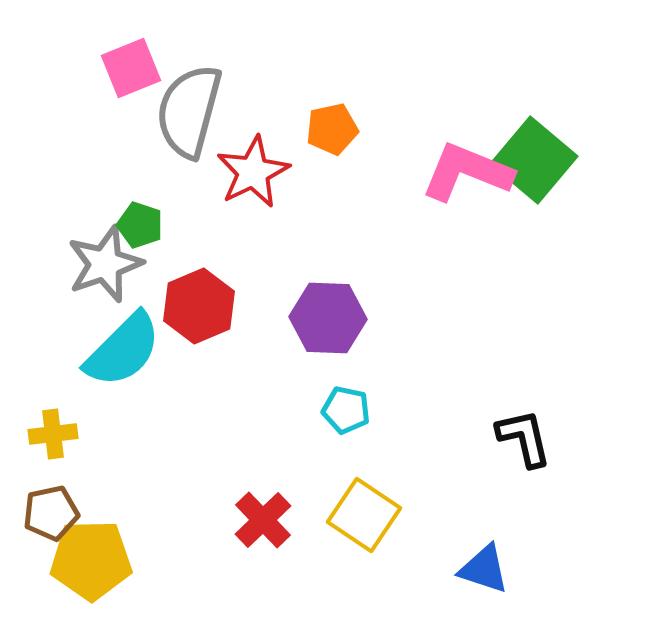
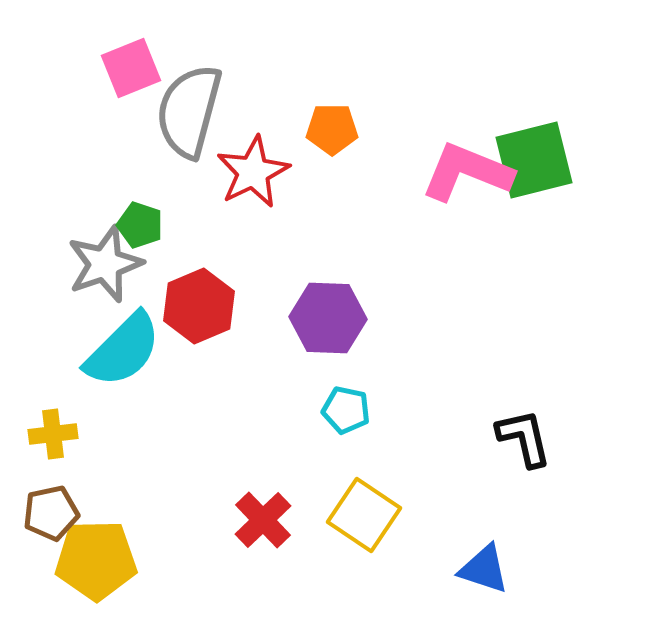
orange pentagon: rotated 12 degrees clockwise
green square: rotated 36 degrees clockwise
yellow pentagon: moved 5 px right
